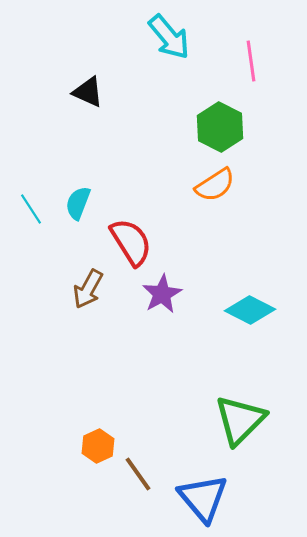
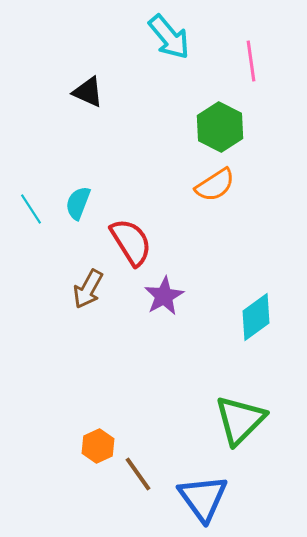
purple star: moved 2 px right, 2 px down
cyan diamond: moved 6 px right, 7 px down; rotated 63 degrees counterclockwise
blue triangle: rotated 4 degrees clockwise
